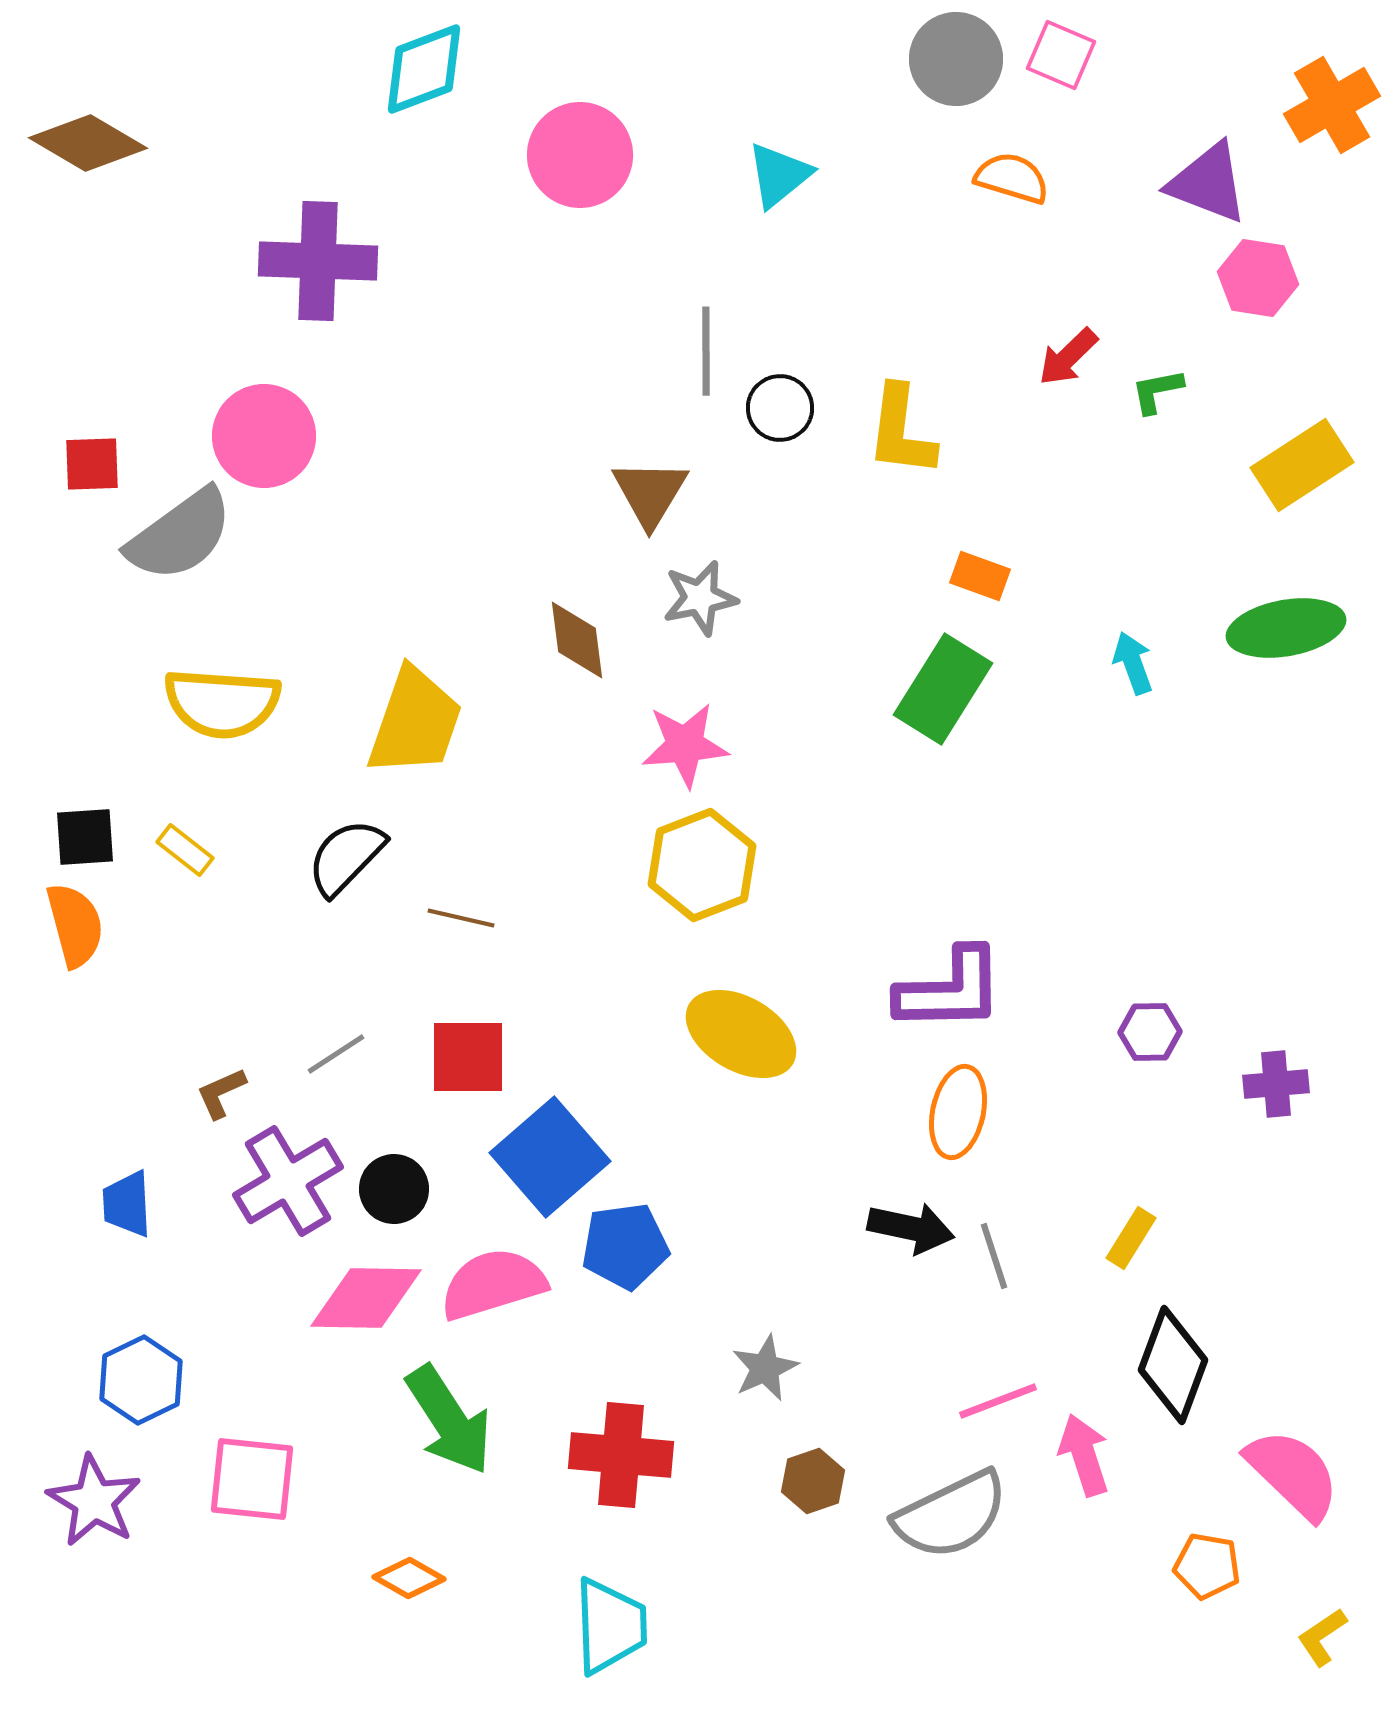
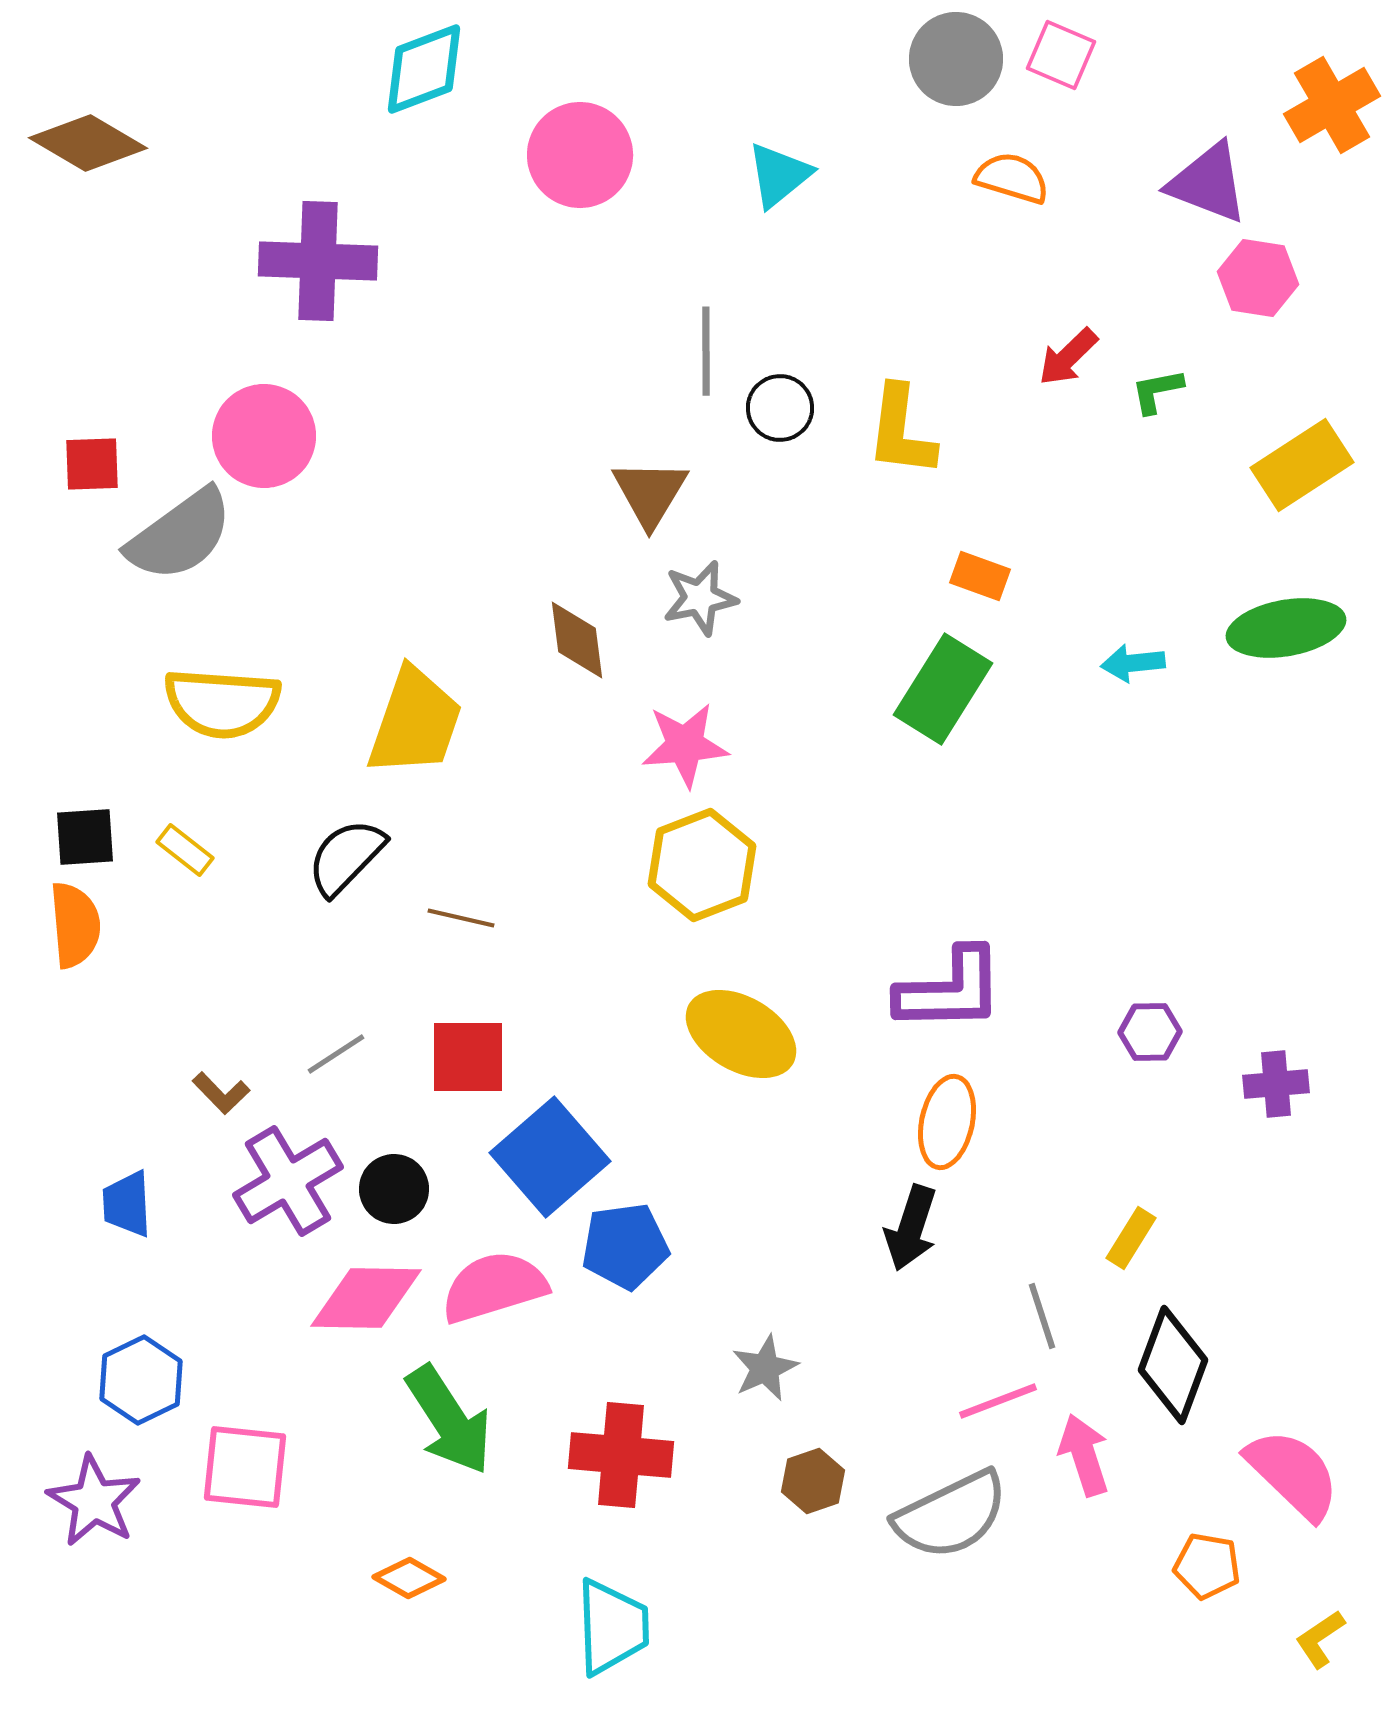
cyan arrow at (1133, 663): rotated 76 degrees counterclockwise
orange semicircle at (75, 925): rotated 10 degrees clockwise
brown L-shape at (221, 1093): rotated 110 degrees counterclockwise
orange ellipse at (958, 1112): moved 11 px left, 10 px down
black arrow at (911, 1228): rotated 96 degrees clockwise
gray line at (994, 1256): moved 48 px right, 60 px down
pink semicircle at (493, 1284): moved 1 px right, 3 px down
pink square at (252, 1479): moved 7 px left, 12 px up
cyan trapezoid at (610, 1626): moved 2 px right, 1 px down
yellow L-shape at (1322, 1637): moved 2 px left, 2 px down
